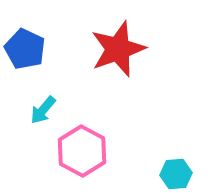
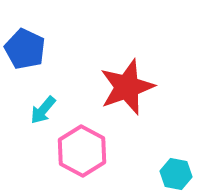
red star: moved 9 px right, 38 px down
cyan hexagon: rotated 16 degrees clockwise
